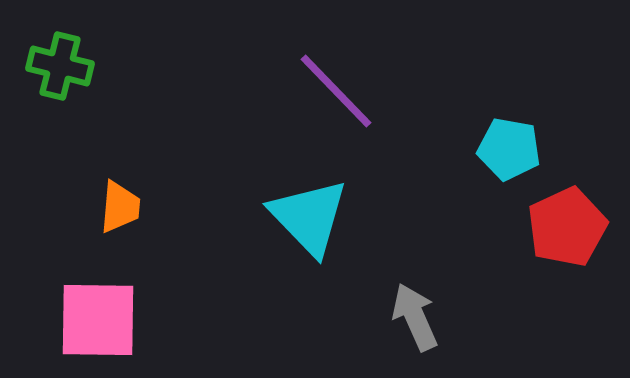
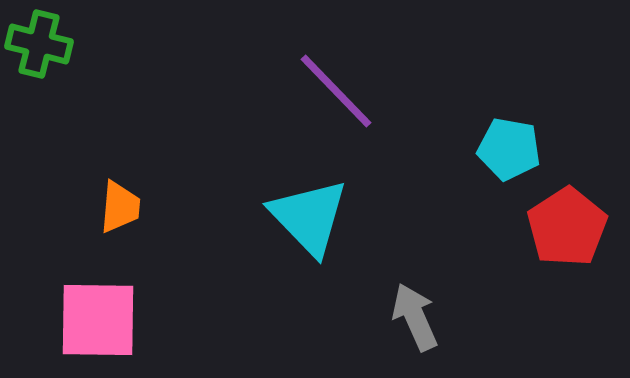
green cross: moved 21 px left, 22 px up
red pentagon: rotated 8 degrees counterclockwise
